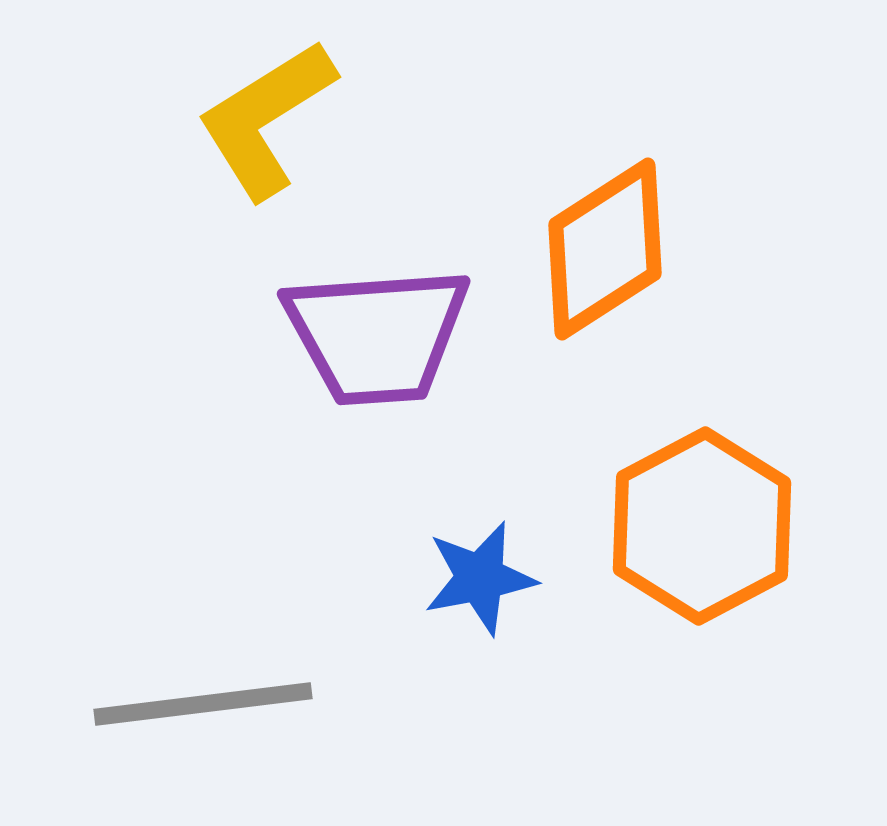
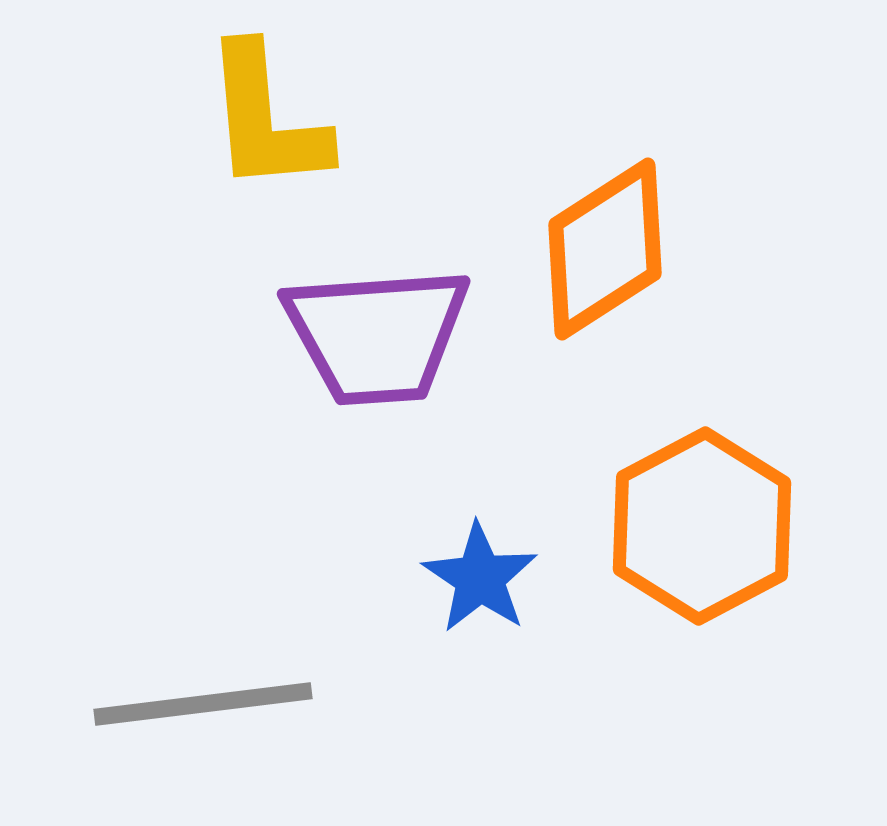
yellow L-shape: rotated 63 degrees counterclockwise
blue star: rotated 27 degrees counterclockwise
